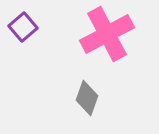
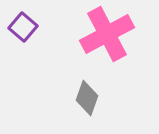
purple square: rotated 8 degrees counterclockwise
